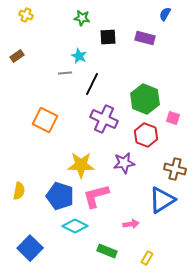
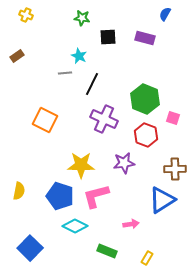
brown cross: rotated 15 degrees counterclockwise
